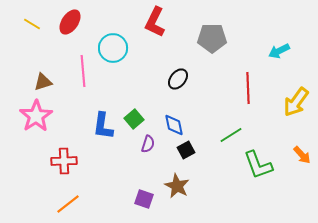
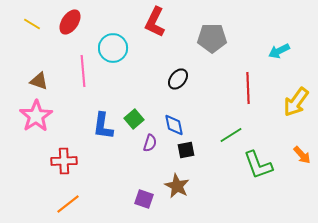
brown triangle: moved 4 px left, 1 px up; rotated 36 degrees clockwise
purple semicircle: moved 2 px right, 1 px up
black square: rotated 18 degrees clockwise
